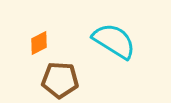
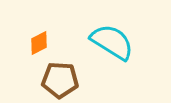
cyan semicircle: moved 2 px left, 1 px down
